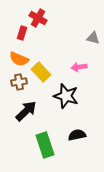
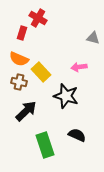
brown cross: rotated 21 degrees clockwise
black semicircle: rotated 36 degrees clockwise
